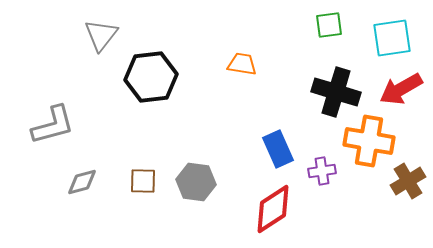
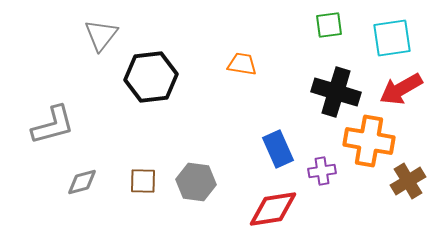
red diamond: rotated 24 degrees clockwise
